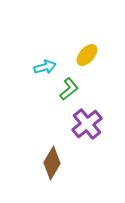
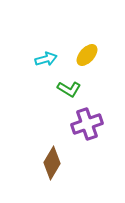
cyan arrow: moved 1 px right, 8 px up
green L-shape: rotated 70 degrees clockwise
purple cross: rotated 20 degrees clockwise
